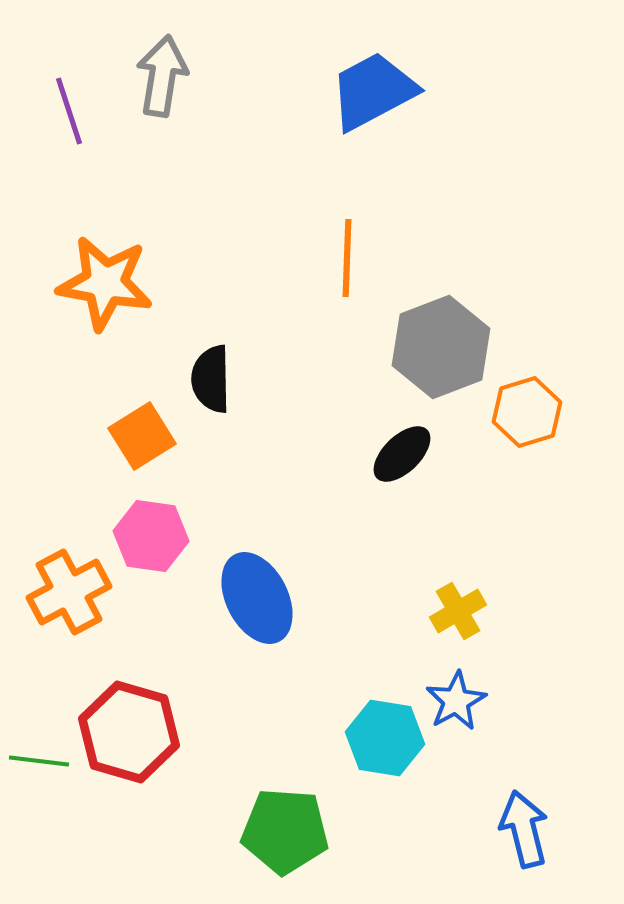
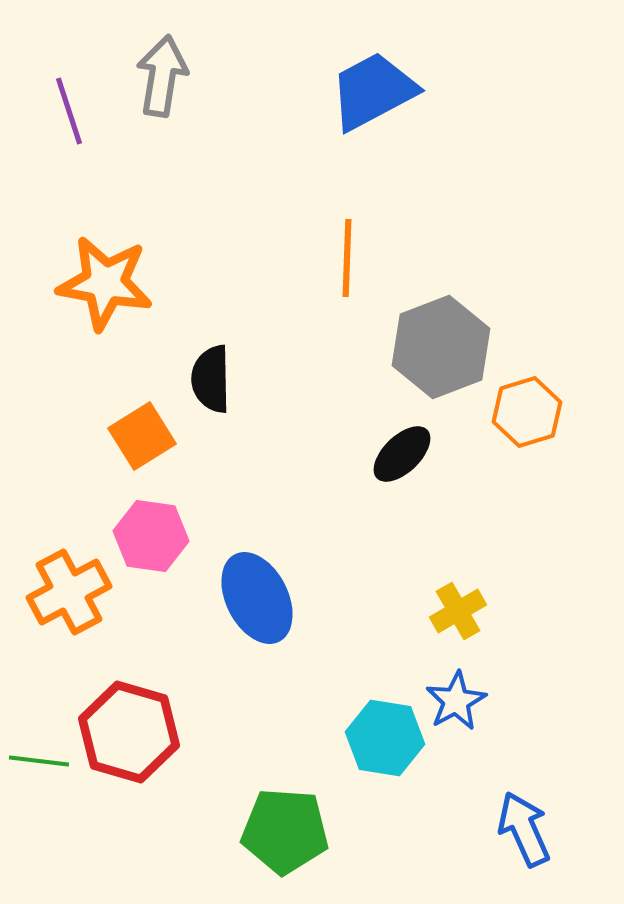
blue arrow: rotated 10 degrees counterclockwise
